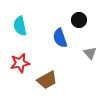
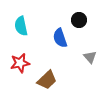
cyan semicircle: moved 1 px right
gray triangle: moved 4 px down
brown trapezoid: rotated 15 degrees counterclockwise
